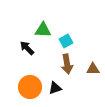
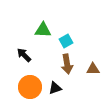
black arrow: moved 3 px left, 7 px down
